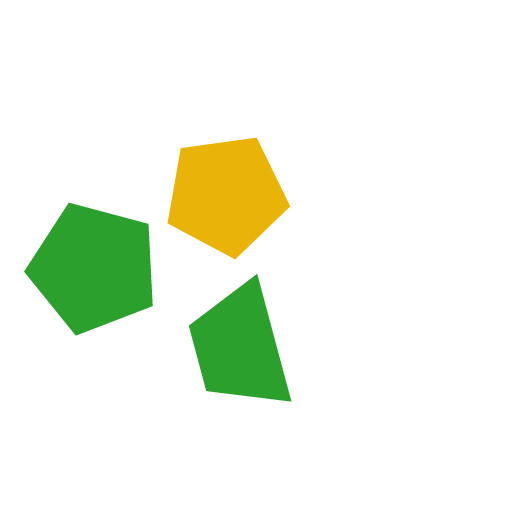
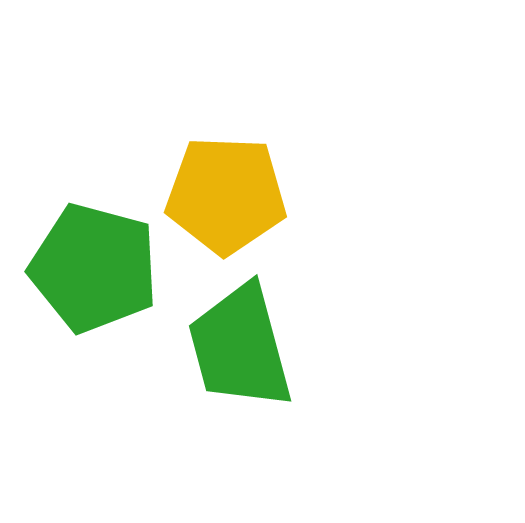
yellow pentagon: rotated 10 degrees clockwise
